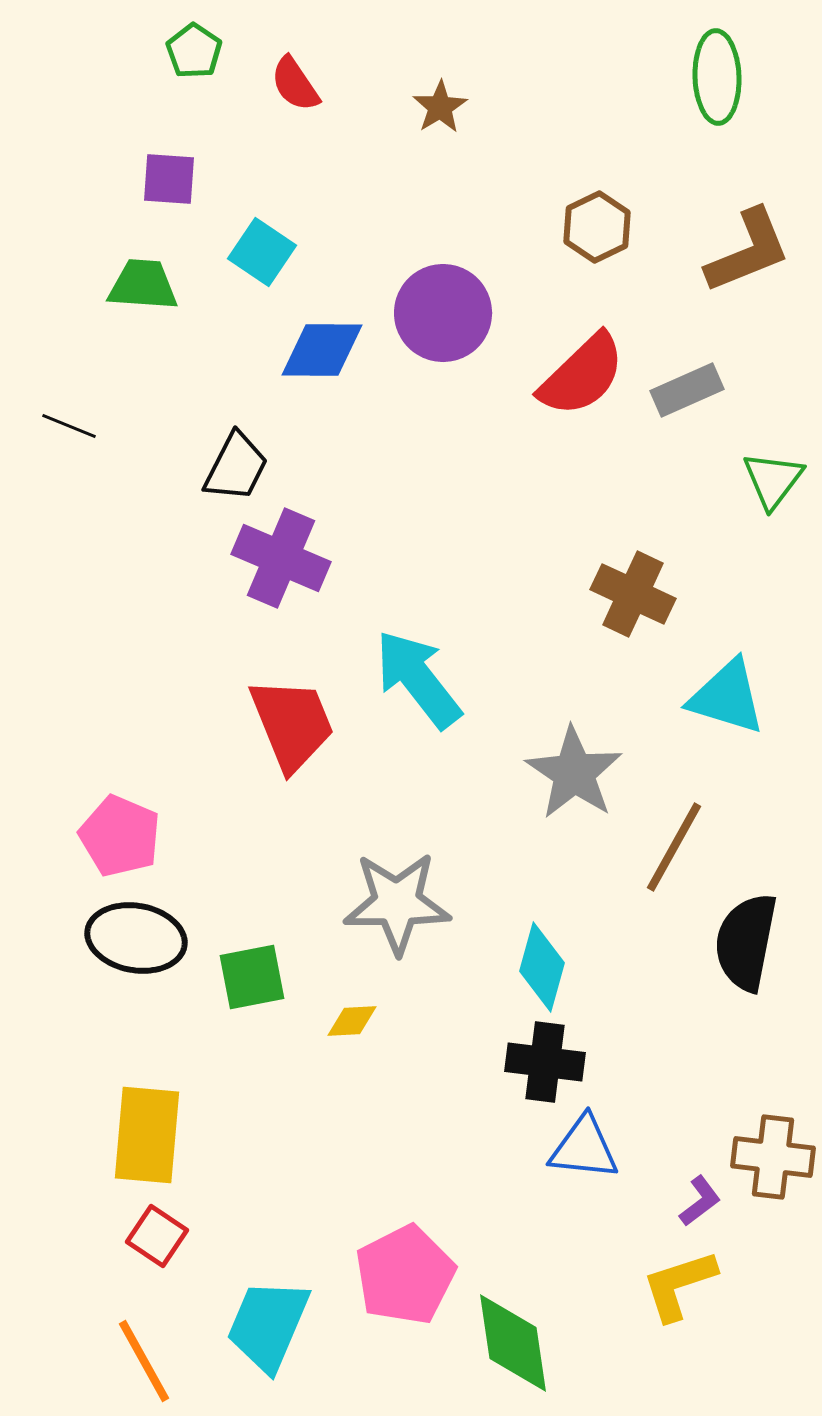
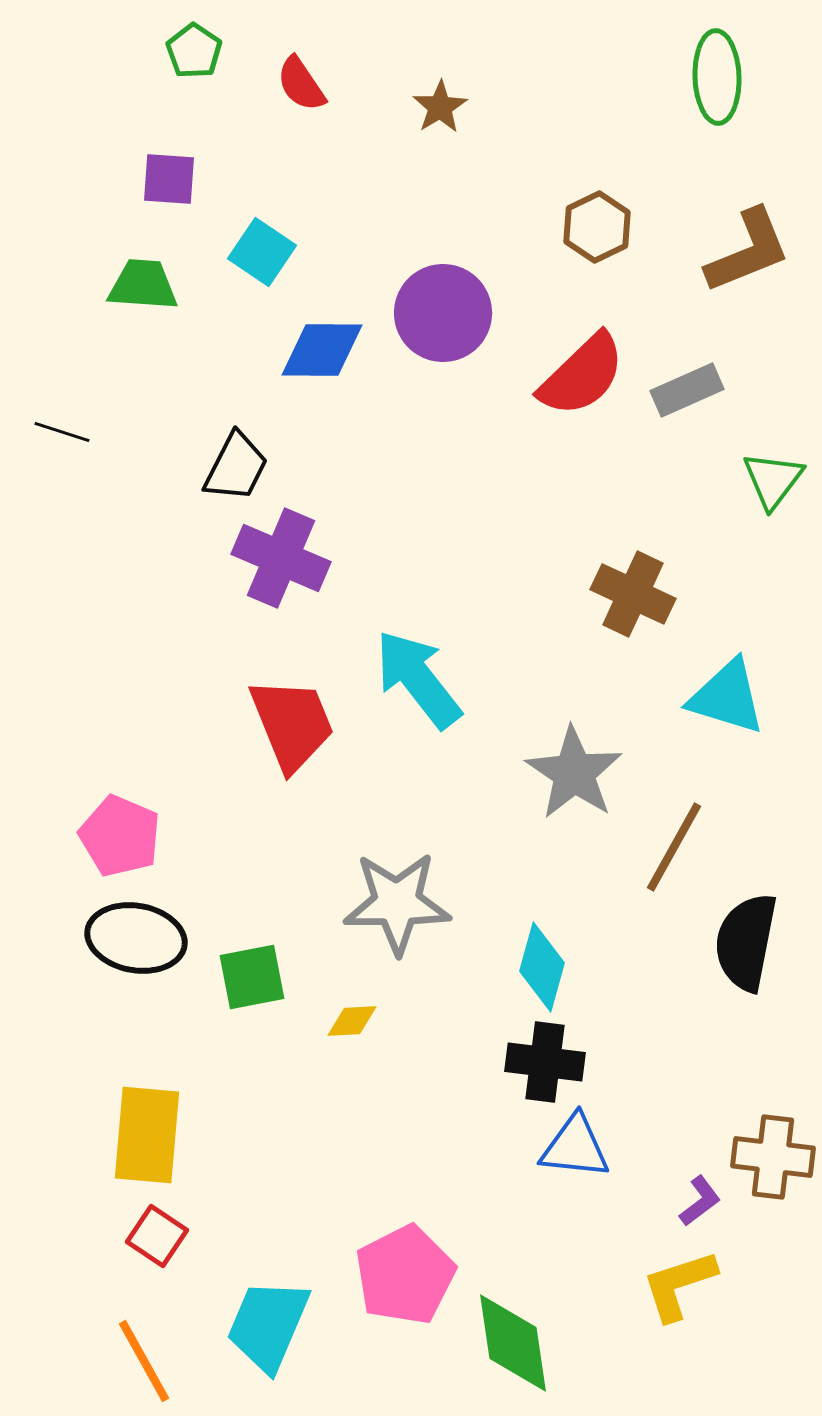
red semicircle at (295, 84): moved 6 px right
black line at (69, 426): moved 7 px left, 6 px down; rotated 4 degrees counterclockwise
blue triangle at (584, 1148): moved 9 px left, 1 px up
